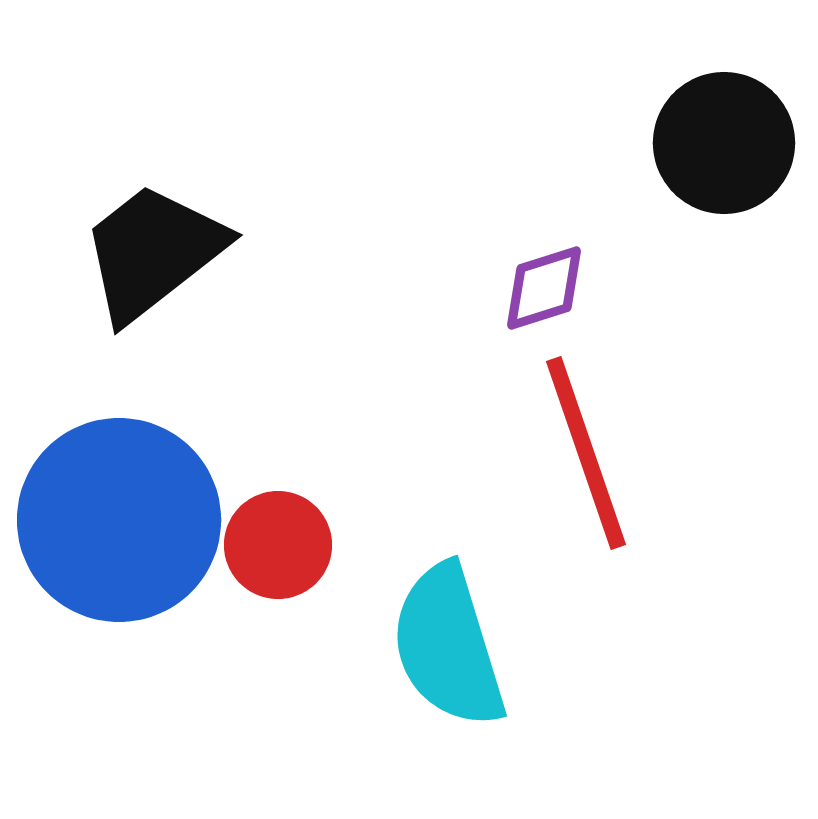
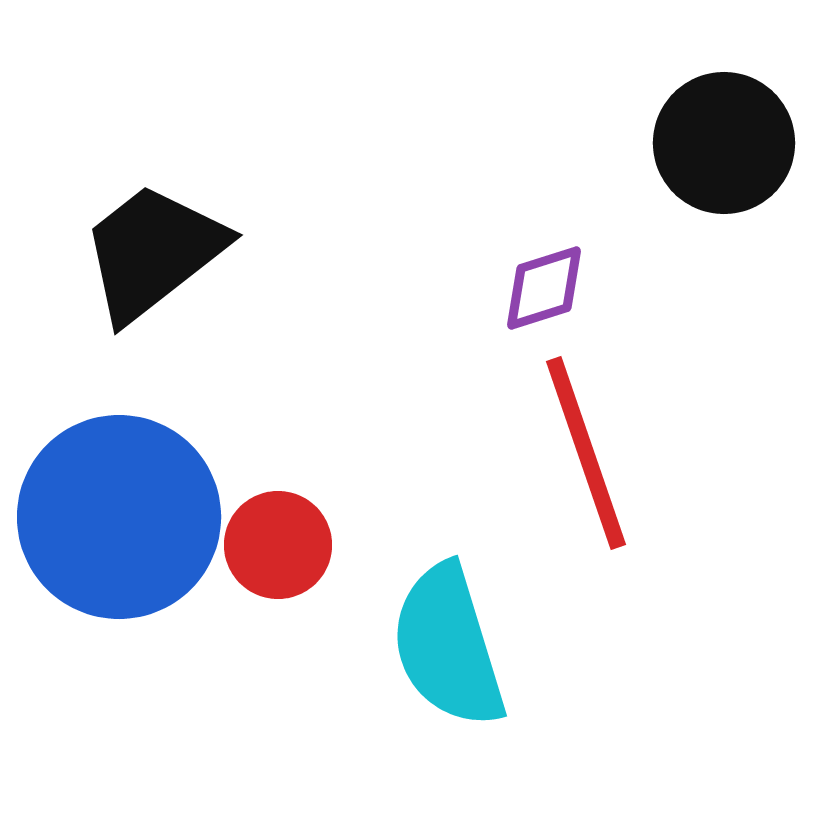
blue circle: moved 3 px up
